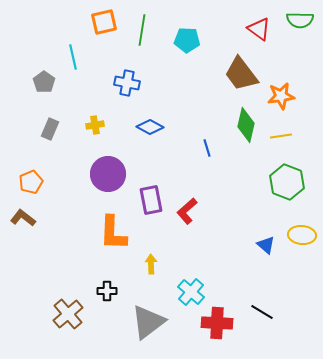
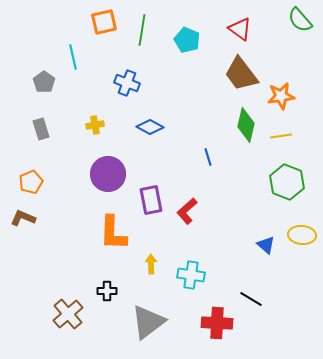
green semicircle: rotated 48 degrees clockwise
red triangle: moved 19 px left
cyan pentagon: rotated 20 degrees clockwise
blue cross: rotated 10 degrees clockwise
gray rectangle: moved 9 px left; rotated 40 degrees counterclockwise
blue line: moved 1 px right, 9 px down
brown L-shape: rotated 15 degrees counterclockwise
cyan cross: moved 17 px up; rotated 32 degrees counterclockwise
black line: moved 11 px left, 13 px up
